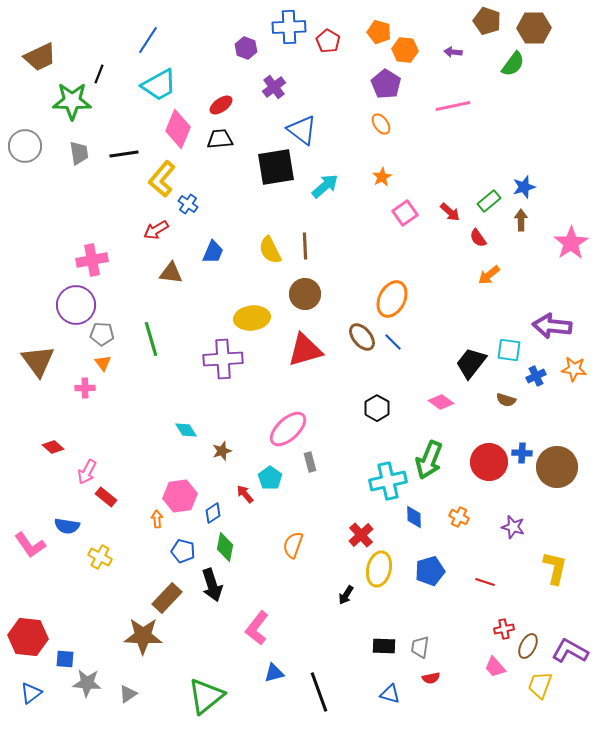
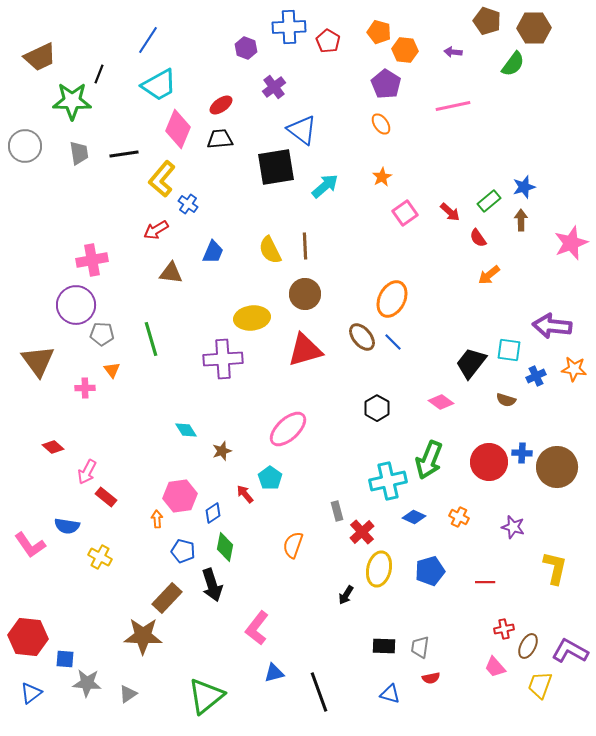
pink star at (571, 243): rotated 12 degrees clockwise
orange triangle at (103, 363): moved 9 px right, 7 px down
gray rectangle at (310, 462): moved 27 px right, 49 px down
blue diamond at (414, 517): rotated 65 degrees counterclockwise
red cross at (361, 535): moved 1 px right, 3 px up
red line at (485, 582): rotated 18 degrees counterclockwise
